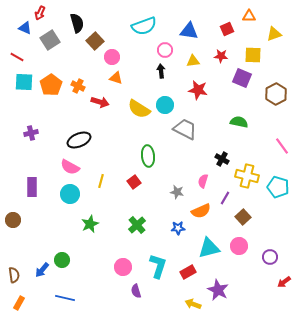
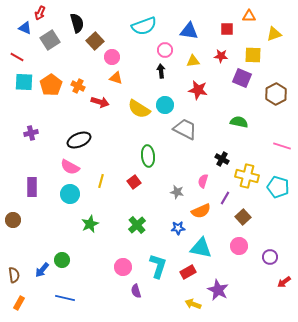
red square at (227, 29): rotated 24 degrees clockwise
pink line at (282, 146): rotated 36 degrees counterclockwise
cyan triangle at (209, 248): moved 8 px left; rotated 25 degrees clockwise
